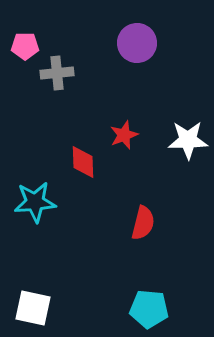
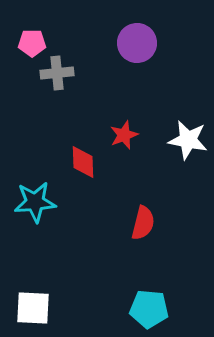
pink pentagon: moved 7 px right, 3 px up
white star: rotated 12 degrees clockwise
white square: rotated 9 degrees counterclockwise
